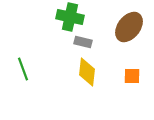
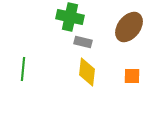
green line: rotated 25 degrees clockwise
